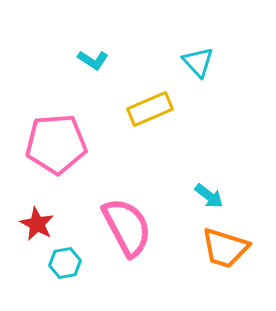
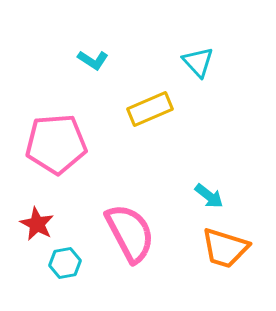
pink semicircle: moved 3 px right, 6 px down
